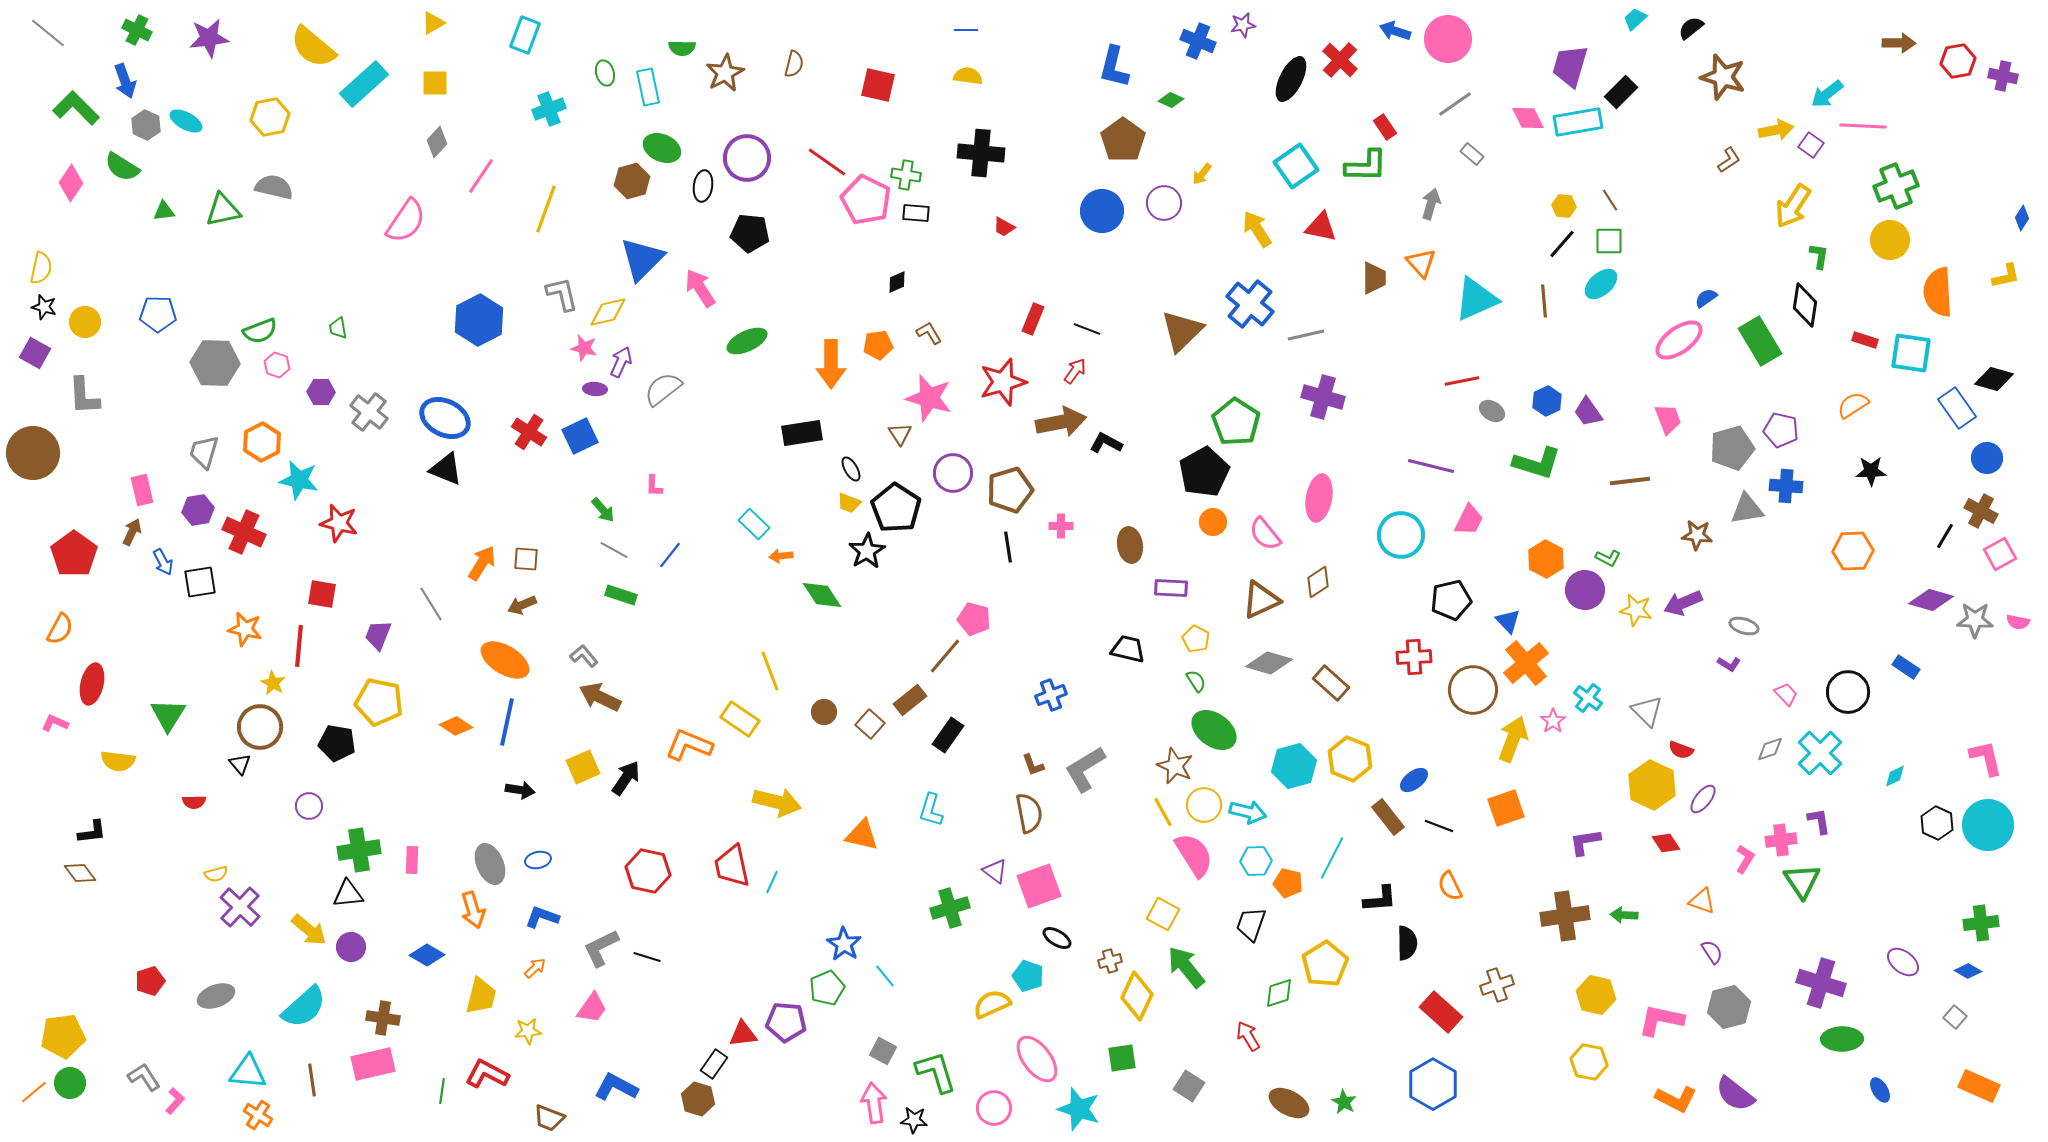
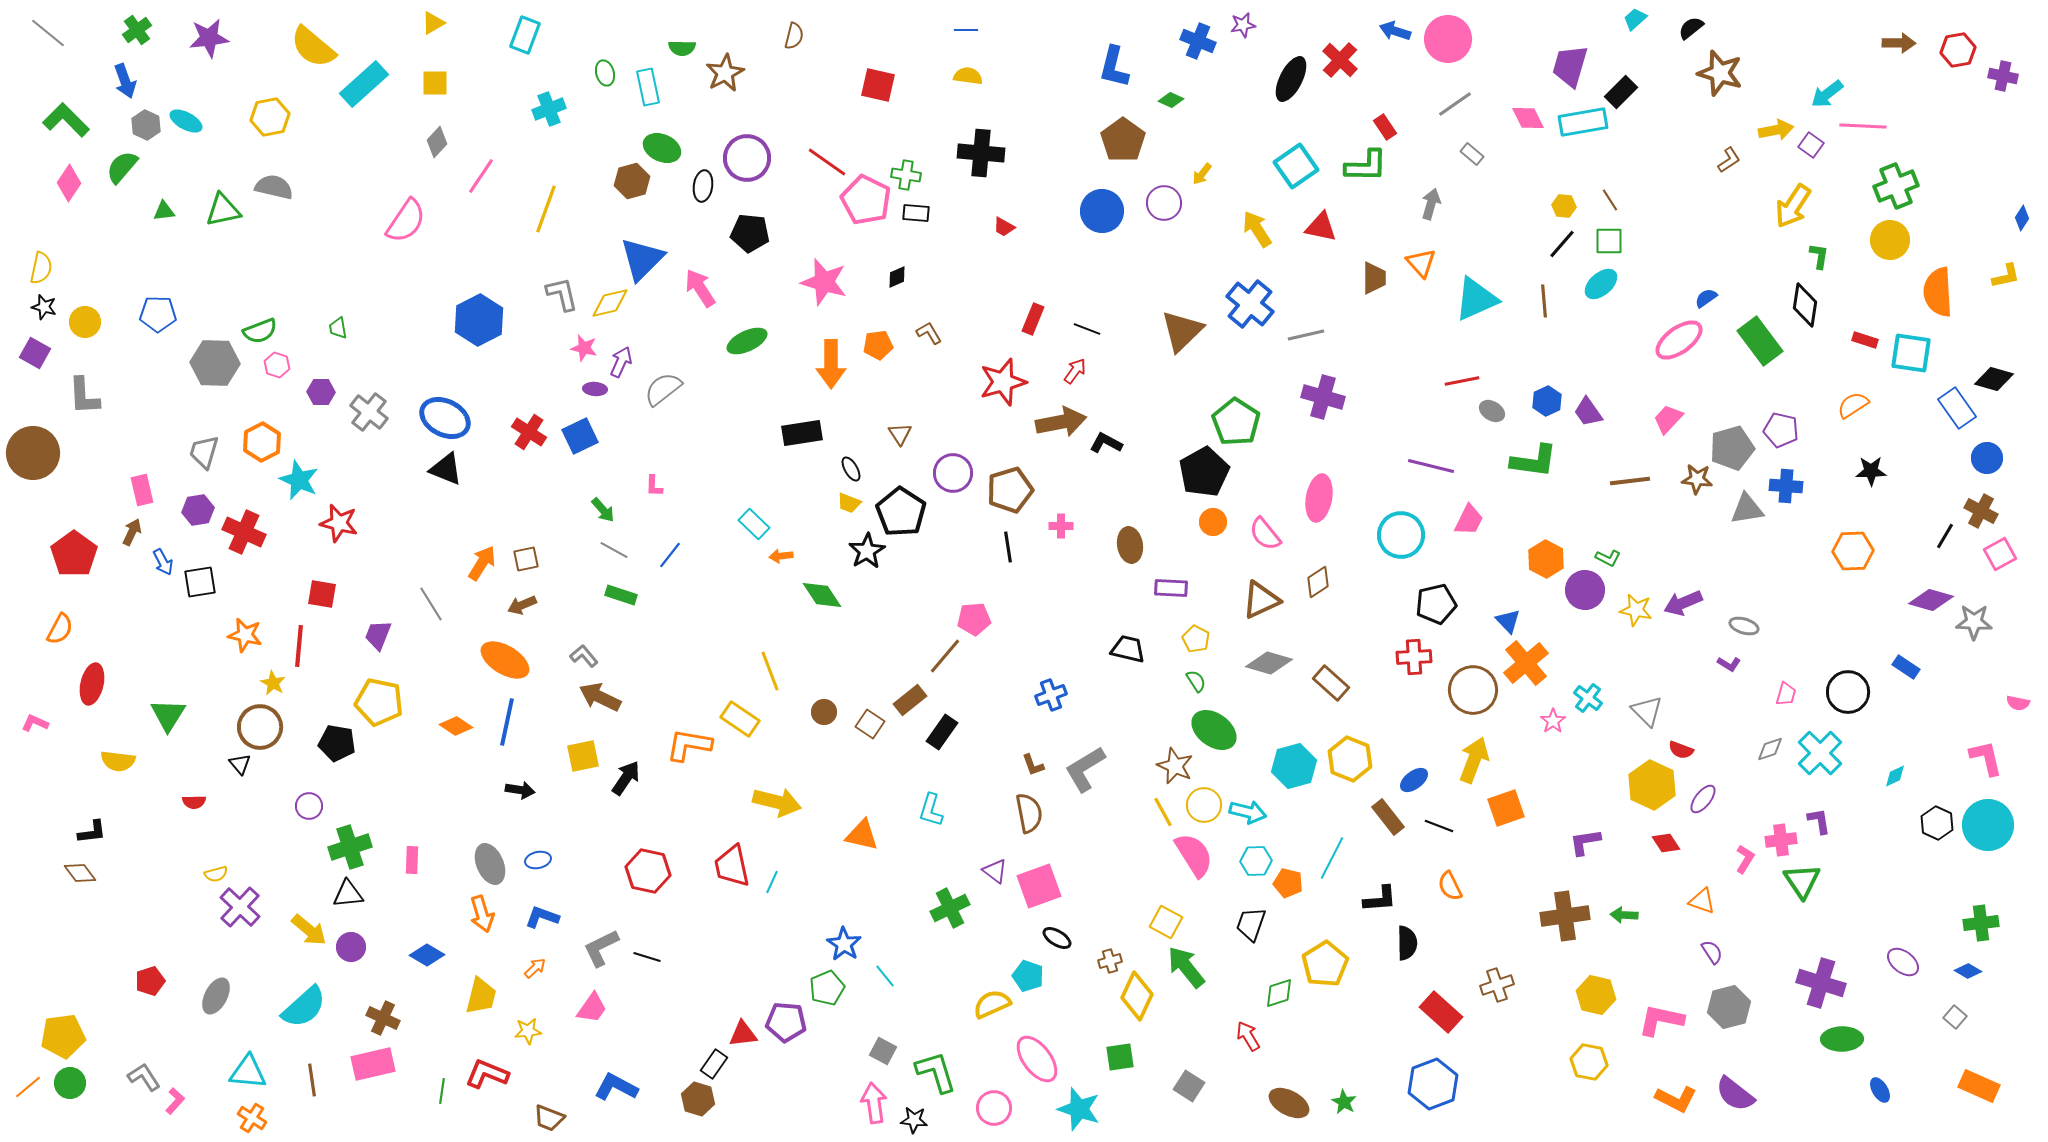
green cross at (137, 30): rotated 28 degrees clockwise
red hexagon at (1958, 61): moved 11 px up
brown semicircle at (794, 64): moved 28 px up
brown star at (1723, 77): moved 3 px left, 4 px up
green L-shape at (76, 108): moved 10 px left, 12 px down
cyan rectangle at (1578, 122): moved 5 px right
green semicircle at (122, 167): rotated 99 degrees clockwise
pink diamond at (71, 183): moved 2 px left
black diamond at (897, 282): moved 5 px up
yellow diamond at (608, 312): moved 2 px right, 9 px up
green rectangle at (1760, 341): rotated 6 degrees counterclockwise
pink star at (929, 398): moved 105 px left, 116 px up
pink trapezoid at (1668, 419): rotated 116 degrees counterclockwise
green L-shape at (1537, 463): moved 3 px left, 2 px up; rotated 9 degrees counterclockwise
cyan star at (299, 480): rotated 12 degrees clockwise
black pentagon at (896, 508): moved 5 px right, 4 px down
brown star at (1697, 535): moved 56 px up
brown square at (526, 559): rotated 16 degrees counterclockwise
black pentagon at (1451, 600): moved 15 px left, 4 px down
pink pentagon at (974, 619): rotated 20 degrees counterclockwise
gray star at (1975, 620): moved 1 px left, 2 px down
pink semicircle at (2018, 622): moved 81 px down
orange star at (245, 629): moved 6 px down
pink trapezoid at (1786, 694): rotated 60 degrees clockwise
pink L-shape at (55, 723): moved 20 px left
brown square at (870, 724): rotated 8 degrees counterclockwise
black rectangle at (948, 735): moved 6 px left, 3 px up
yellow arrow at (1513, 739): moved 39 px left, 21 px down
orange L-shape at (689, 745): rotated 12 degrees counterclockwise
yellow square at (583, 767): moved 11 px up; rotated 12 degrees clockwise
green cross at (359, 850): moved 9 px left, 3 px up; rotated 9 degrees counterclockwise
green cross at (950, 908): rotated 9 degrees counterclockwise
orange arrow at (473, 910): moved 9 px right, 4 px down
yellow square at (1163, 914): moved 3 px right, 8 px down
gray ellipse at (216, 996): rotated 42 degrees counterclockwise
brown cross at (383, 1018): rotated 16 degrees clockwise
green square at (1122, 1058): moved 2 px left, 1 px up
red L-shape at (487, 1074): rotated 6 degrees counterclockwise
blue hexagon at (1433, 1084): rotated 9 degrees clockwise
orange line at (34, 1092): moved 6 px left, 5 px up
orange cross at (258, 1115): moved 6 px left, 3 px down
